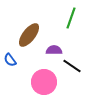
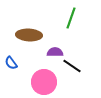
brown ellipse: rotated 55 degrees clockwise
purple semicircle: moved 1 px right, 2 px down
blue semicircle: moved 1 px right, 3 px down
